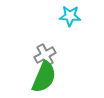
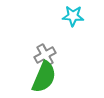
cyan star: moved 3 px right
